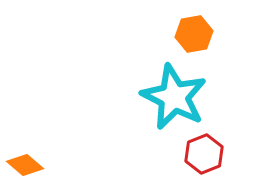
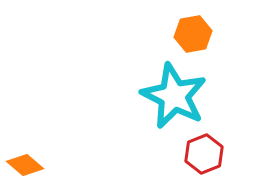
orange hexagon: moved 1 px left
cyan star: moved 1 px up
